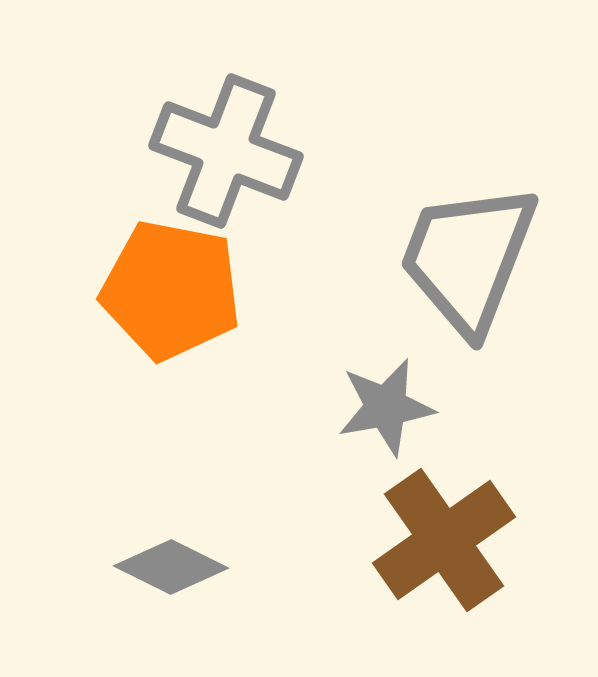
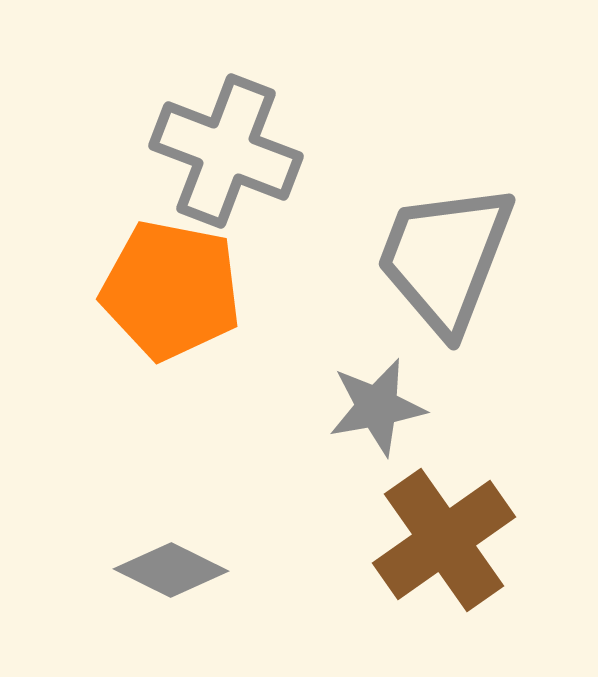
gray trapezoid: moved 23 px left
gray star: moved 9 px left
gray diamond: moved 3 px down
